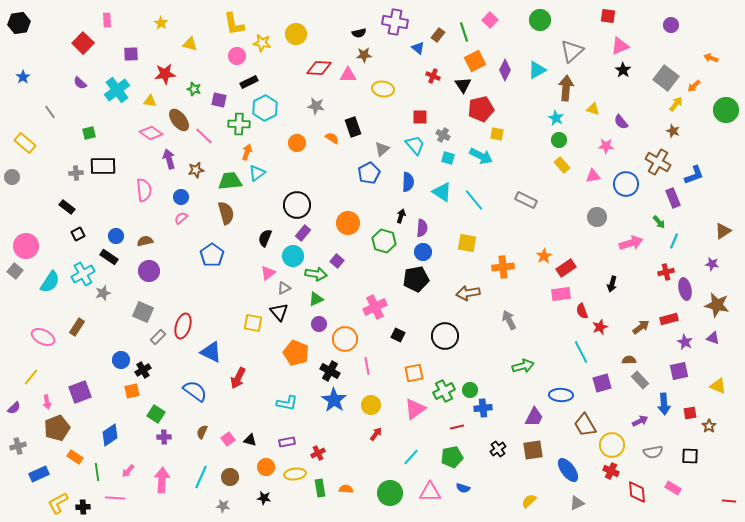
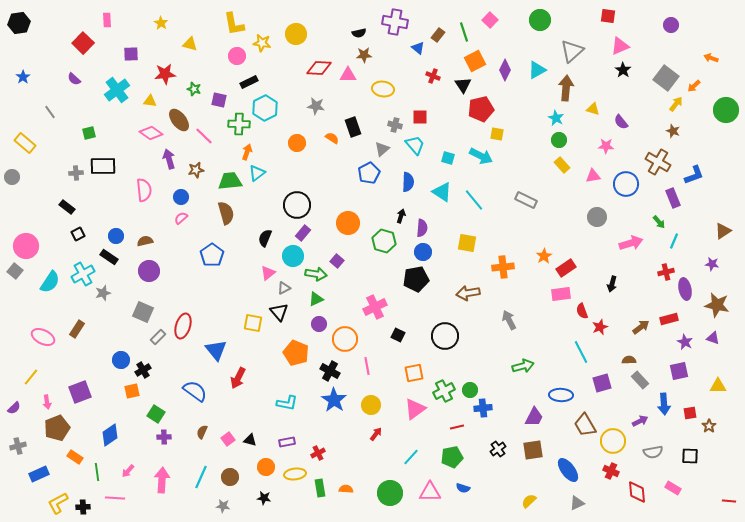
purple semicircle at (80, 83): moved 6 px left, 4 px up
gray cross at (443, 135): moved 48 px left, 10 px up; rotated 16 degrees counterclockwise
brown rectangle at (77, 327): moved 2 px down
blue triangle at (211, 352): moved 5 px right, 2 px up; rotated 25 degrees clockwise
yellow triangle at (718, 386): rotated 24 degrees counterclockwise
yellow circle at (612, 445): moved 1 px right, 4 px up
